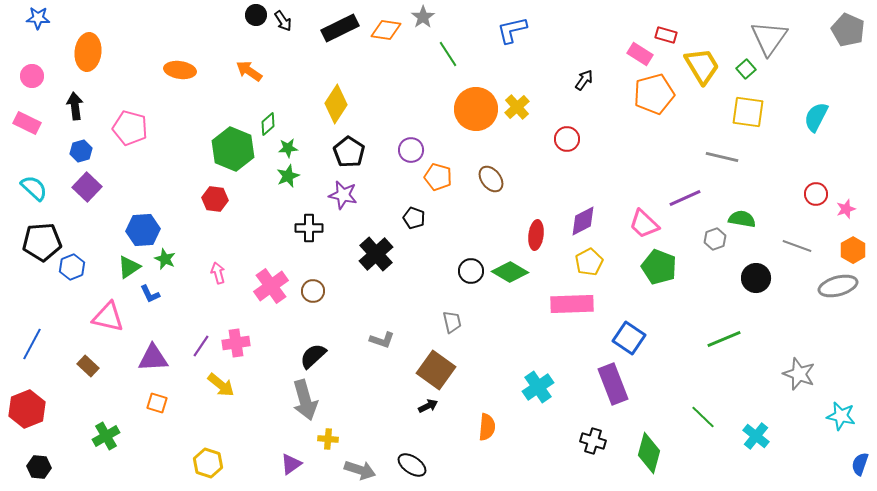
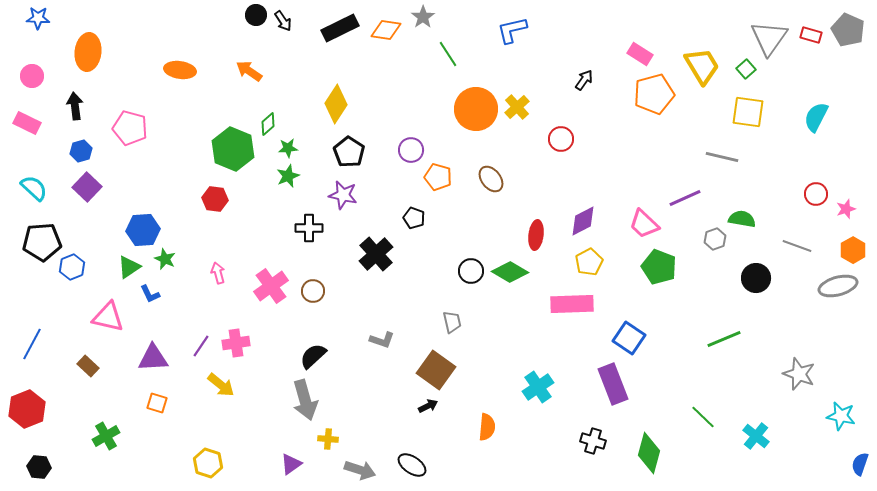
red rectangle at (666, 35): moved 145 px right
red circle at (567, 139): moved 6 px left
